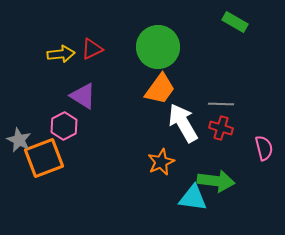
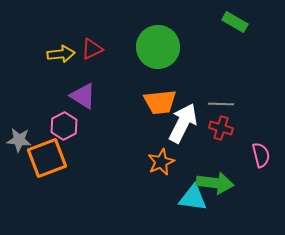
orange trapezoid: moved 13 px down; rotated 48 degrees clockwise
white arrow: rotated 57 degrees clockwise
gray star: rotated 20 degrees counterclockwise
pink semicircle: moved 3 px left, 7 px down
orange square: moved 3 px right
green arrow: moved 1 px left, 2 px down
